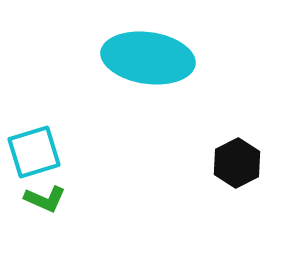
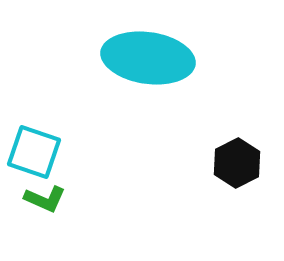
cyan square: rotated 36 degrees clockwise
